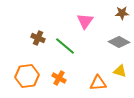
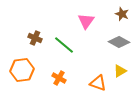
brown star: moved 1 px down; rotated 24 degrees clockwise
pink triangle: moved 1 px right
brown cross: moved 3 px left
green line: moved 1 px left, 1 px up
yellow triangle: rotated 48 degrees counterclockwise
orange hexagon: moved 5 px left, 6 px up
orange triangle: rotated 24 degrees clockwise
